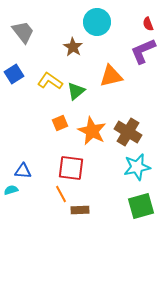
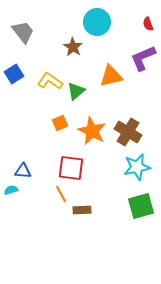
purple L-shape: moved 7 px down
brown rectangle: moved 2 px right
